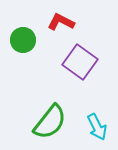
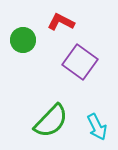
green semicircle: moved 1 px right, 1 px up; rotated 6 degrees clockwise
